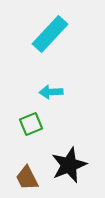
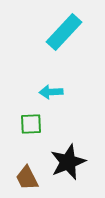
cyan rectangle: moved 14 px right, 2 px up
green square: rotated 20 degrees clockwise
black star: moved 1 px left, 3 px up
